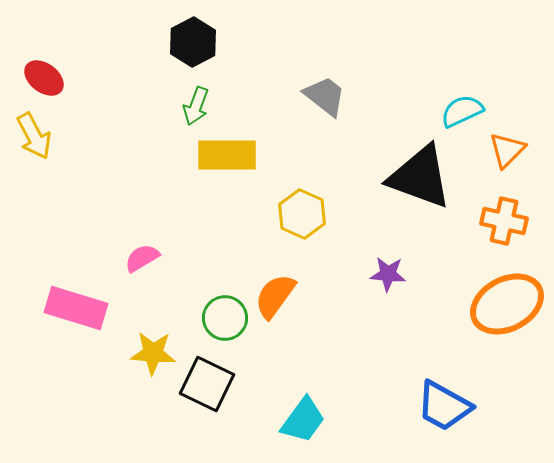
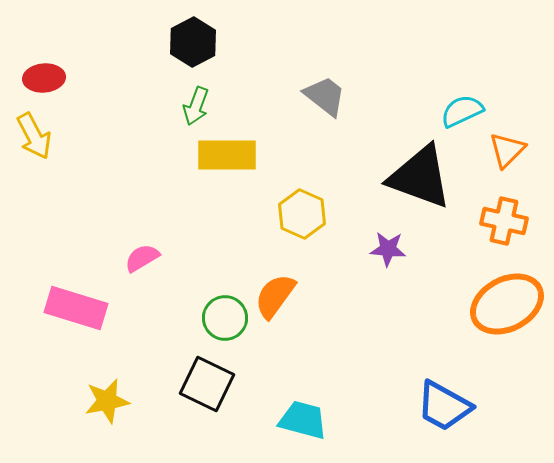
red ellipse: rotated 42 degrees counterclockwise
purple star: moved 25 px up
yellow star: moved 46 px left, 48 px down; rotated 15 degrees counterclockwise
cyan trapezoid: rotated 111 degrees counterclockwise
